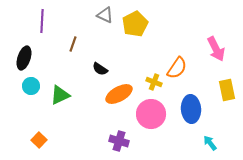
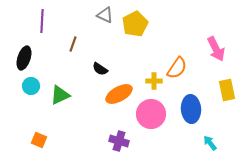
yellow cross: moved 1 px up; rotated 21 degrees counterclockwise
orange square: rotated 21 degrees counterclockwise
